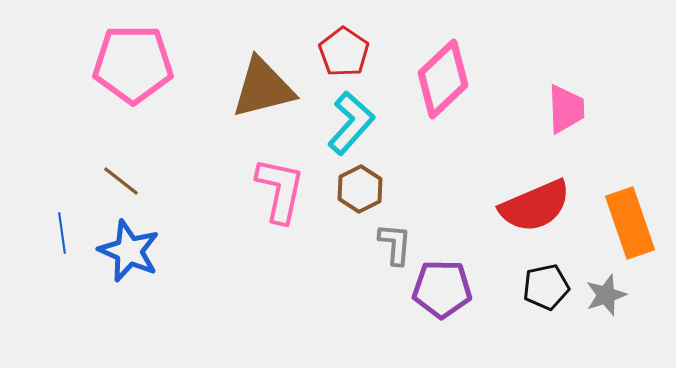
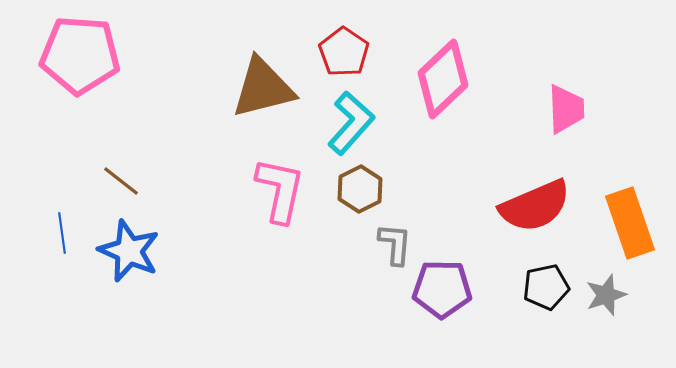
pink pentagon: moved 53 px left, 9 px up; rotated 4 degrees clockwise
